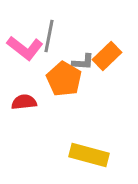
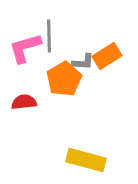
gray line: rotated 12 degrees counterclockwise
pink L-shape: rotated 126 degrees clockwise
orange rectangle: rotated 12 degrees clockwise
orange pentagon: rotated 12 degrees clockwise
yellow rectangle: moved 3 px left, 5 px down
